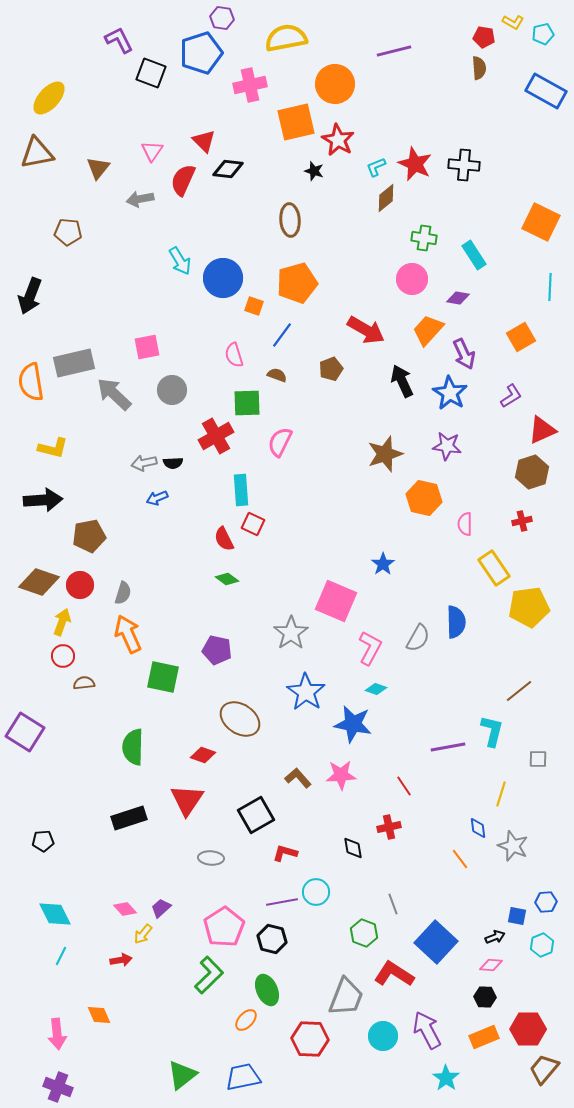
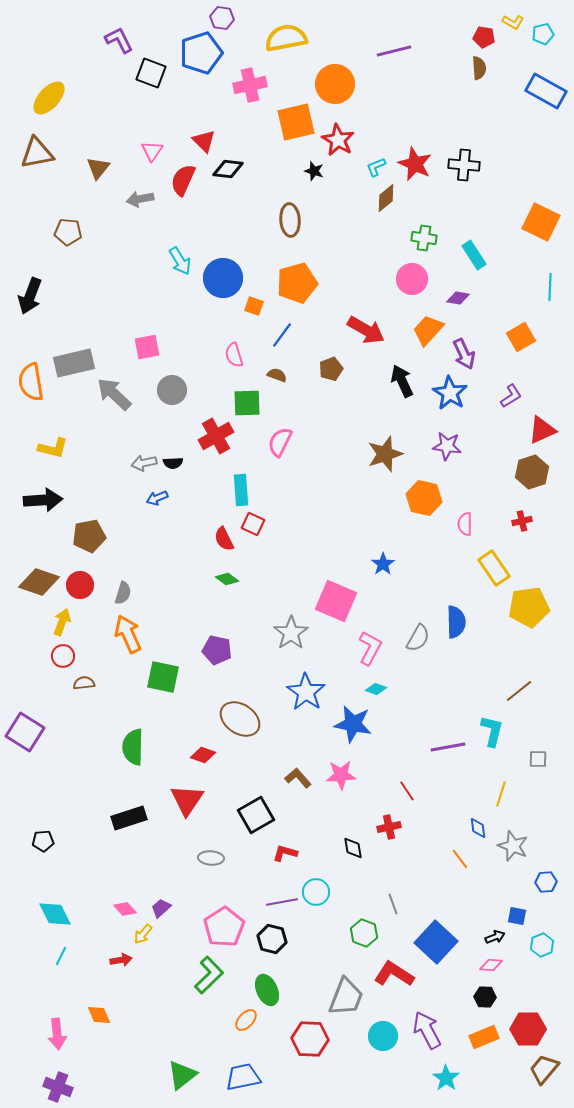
red line at (404, 786): moved 3 px right, 5 px down
blue hexagon at (546, 902): moved 20 px up
